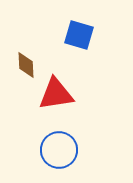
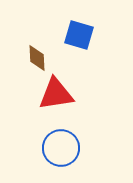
brown diamond: moved 11 px right, 7 px up
blue circle: moved 2 px right, 2 px up
